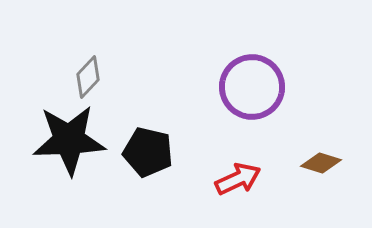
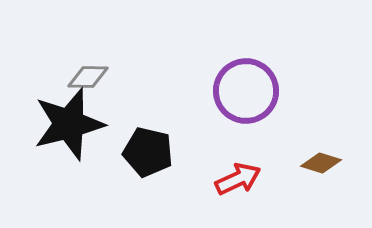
gray diamond: rotated 48 degrees clockwise
purple circle: moved 6 px left, 4 px down
black star: moved 16 px up; rotated 12 degrees counterclockwise
